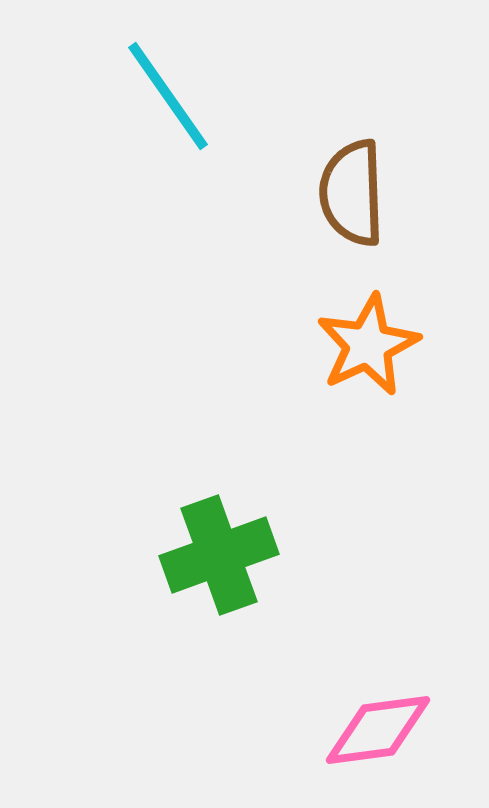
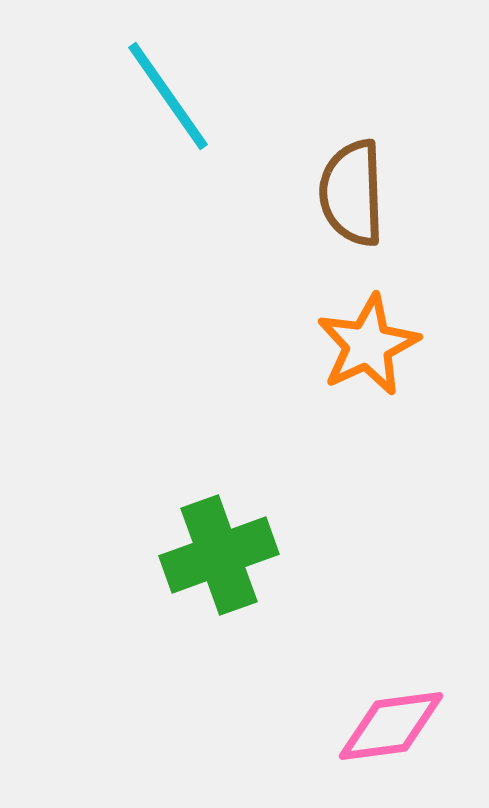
pink diamond: moved 13 px right, 4 px up
